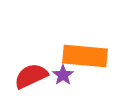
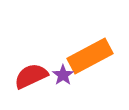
orange rectangle: moved 5 px right; rotated 33 degrees counterclockwise
